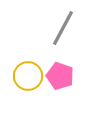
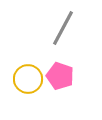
yellow circle: moved 3 px down
